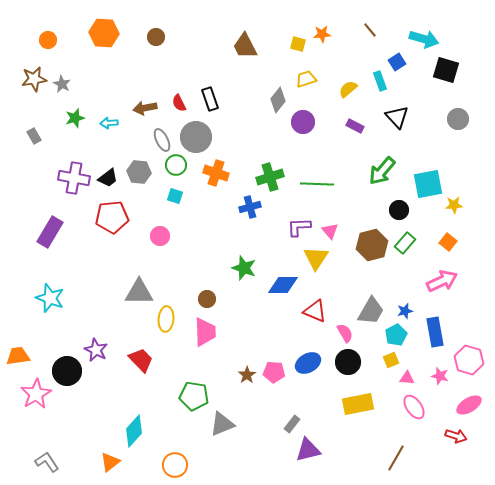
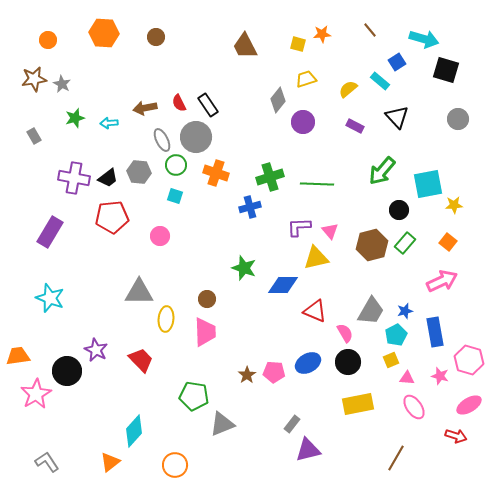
cyan rectangle at (380, 81): rotated 30 degrees counterclockwise
black rectangle at (210, 99): moved 2 px left, 6 px down; rotated 15 degrees counterclockwise
yellow triangle at (316, 258): rotated 44 degrees clockwise
